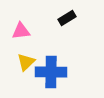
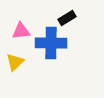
yellow triangle: moved 11 px left
blue cross: moved 29 px up
